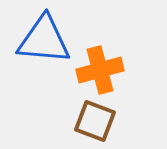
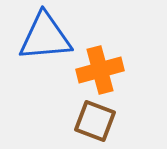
blue triangle: moved 1 px right, 3 px up; rotated 10 degrees counterclockwise
